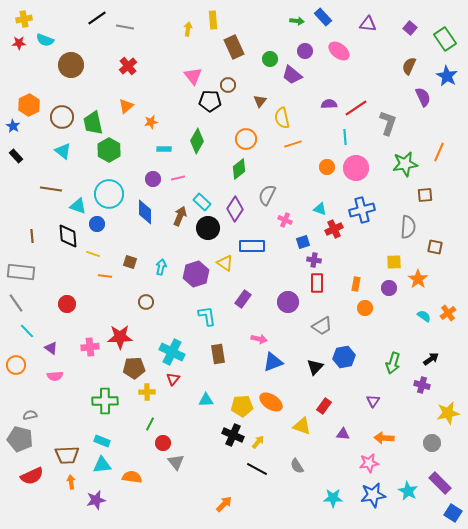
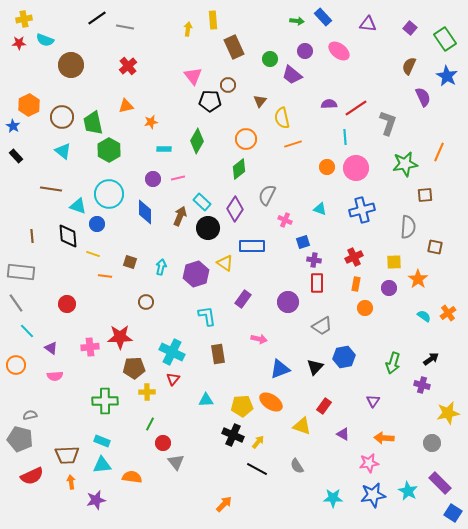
orange triangle at (126, 106): rotated 28 degrees clockwise
red cross at (334, 229): moved 20 px right, 28 px down
blue triangle at (273, 362): moved 7 px right, 7 px down
purple triangle at (343, 434): rotated 24 degrees clockwise
